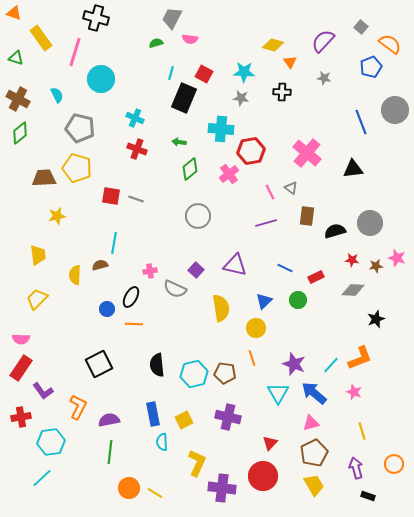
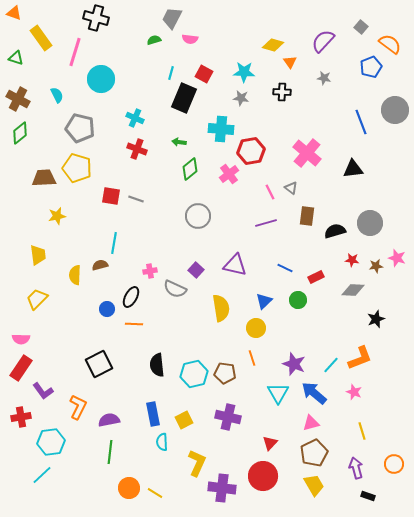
green semicircle at (156, 43): moved 2 px left, 3 px up
cyan line at (42, 478): moved 3 px up
